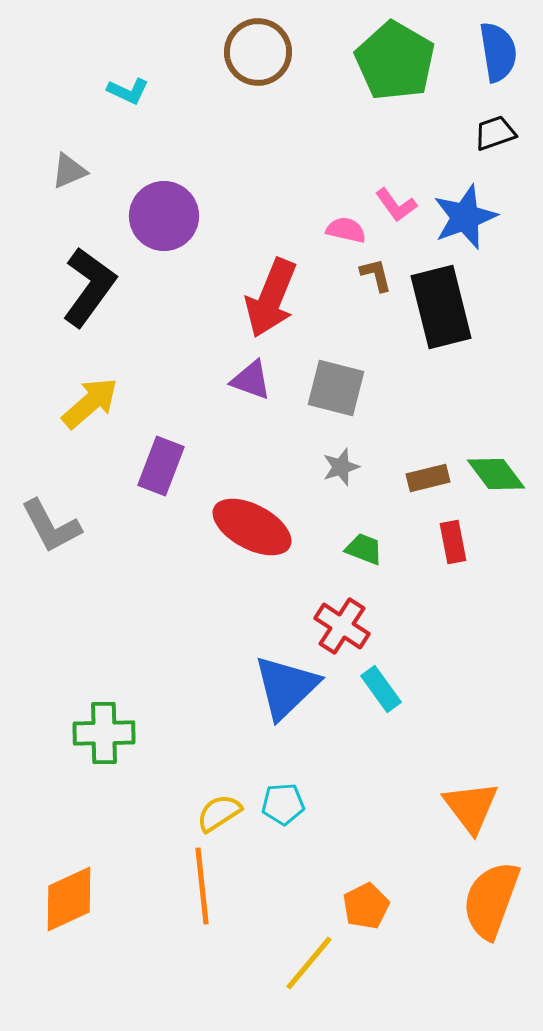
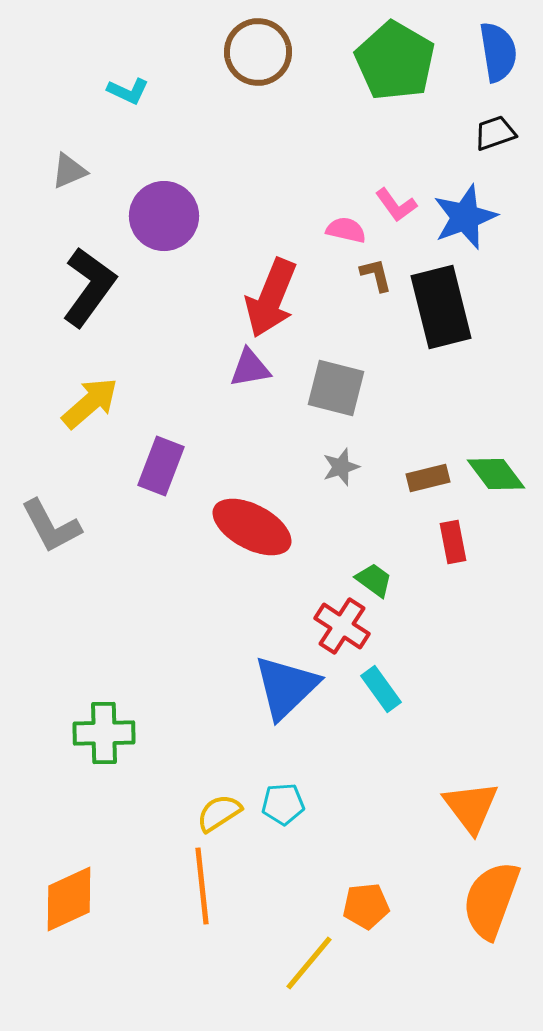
purple triangle: moved 1 px left, 12 px up; rotated 30 degrees counterclockwise
green trapezoid: moved 10 px right, 31 px down; rotated 15 degrees clockwise
orange pentagon: rotated 21 degrees clockwise
